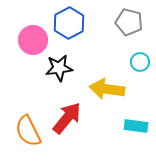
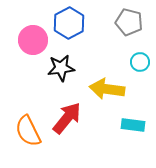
black star: moved 2 px right
cyan rectangle: moved 3 px left, 1 px up
